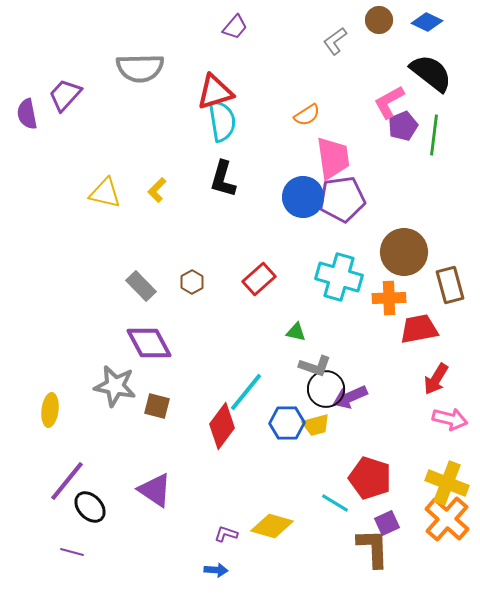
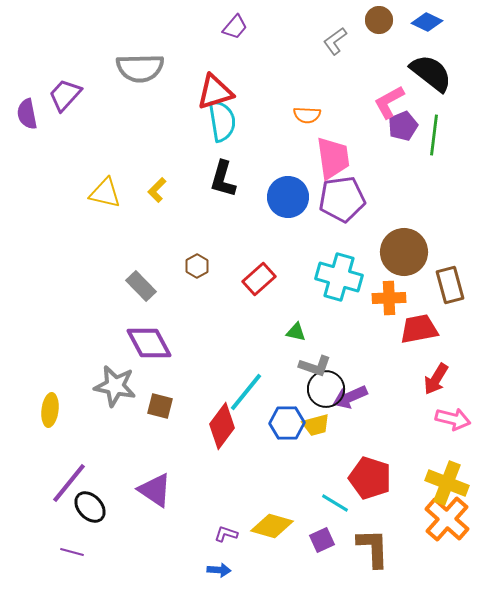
orange semicircle at (307, 115): rotated 36 degrees clockwise
blue circle at (303, 197): moved 15 px left
brown hexagon at (192, 282): moved 5 px right, 16 px up
brown square at (157, 406): moved 3 px right
pink arrow at (450, 419): moved 3 px right
purple line at (67, 481): moved 2 px right, 2 px down
purple square at (387, 523): moved 65 px left, 17 px down
blue arrow at (216, 570): moved 3 px right
